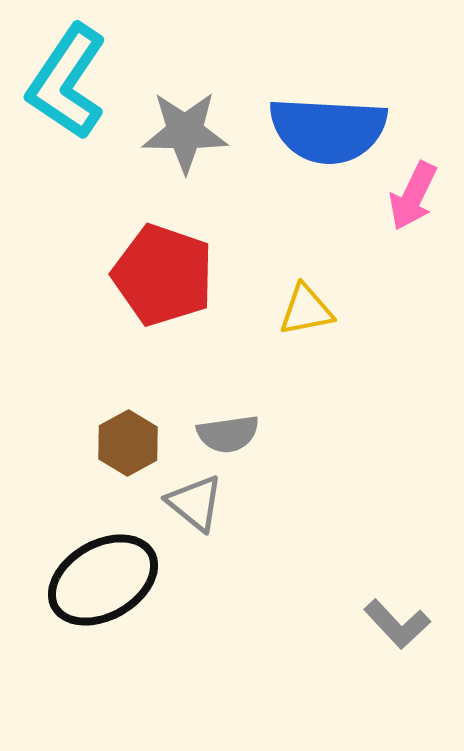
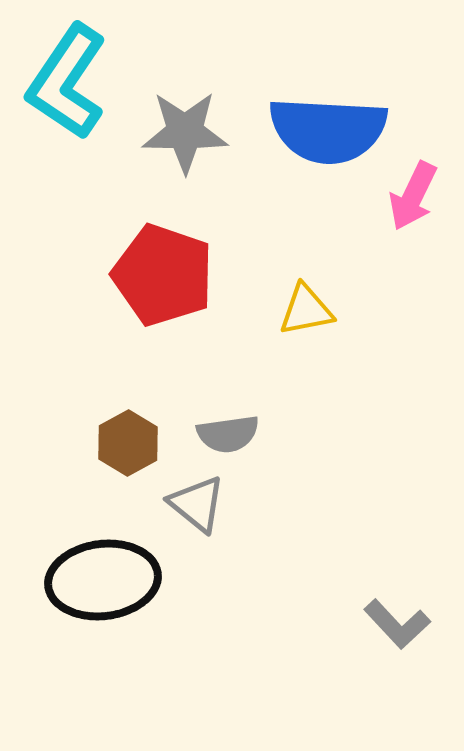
gray triangle: moved 2 px right, 1 px down
black ellipse: rotated 23 degrees clockwise
